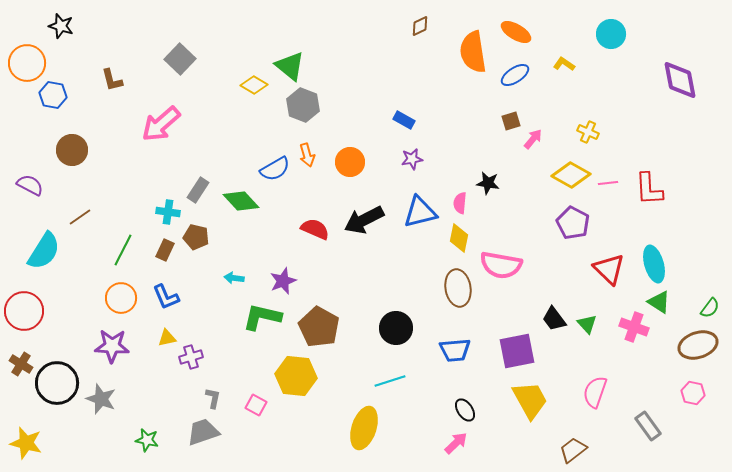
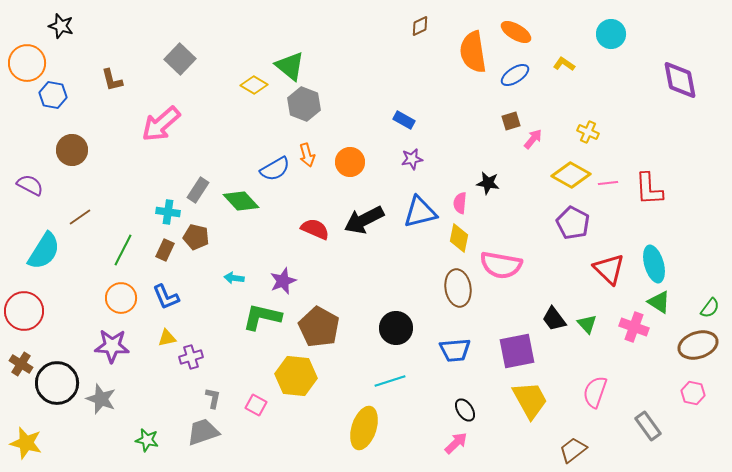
gray hexagon at (303, 105): moved 1 px right, 1 px up
